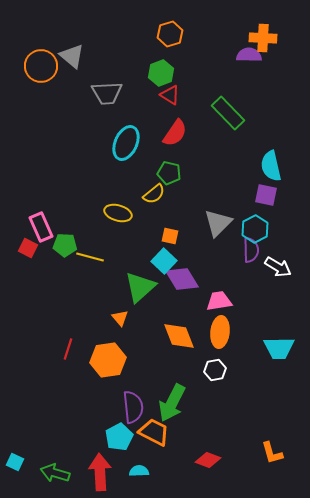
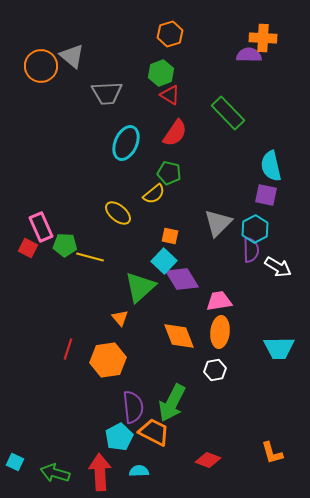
yellow ellipse at (118, 213): rotated 24 degrees clockwise
